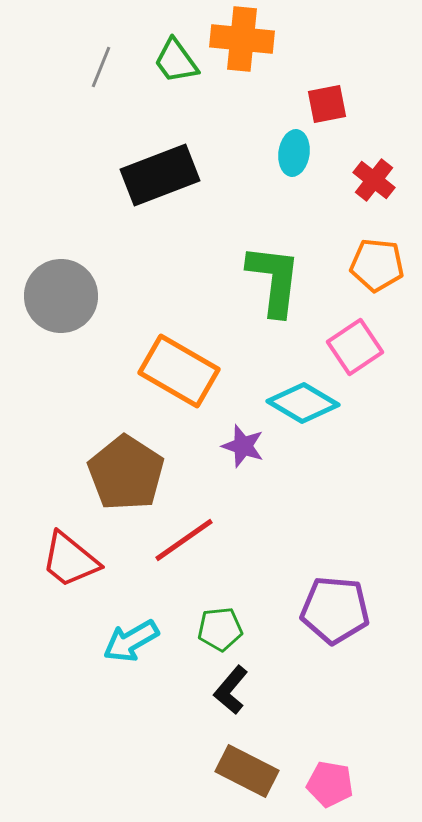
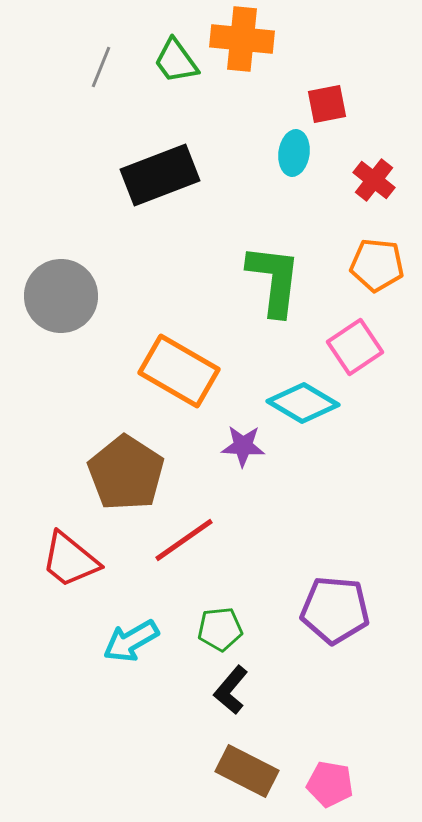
purple star: rotated 15 degrees counterclockwise
